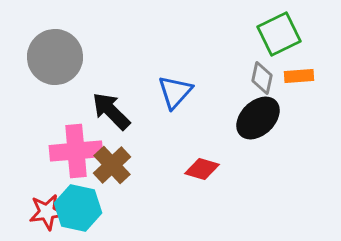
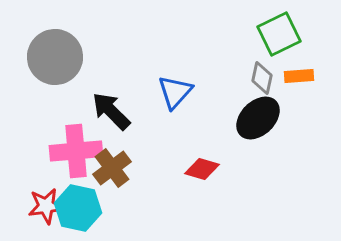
brown cross: moved 3 px down; rotated 6 degrees clockwise
red star: moved 1 px left, 6 px up
